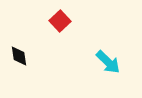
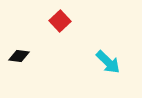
black diamond: rotated 75 degrees counterclockwise
